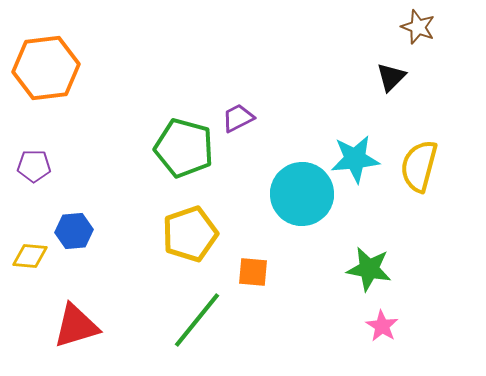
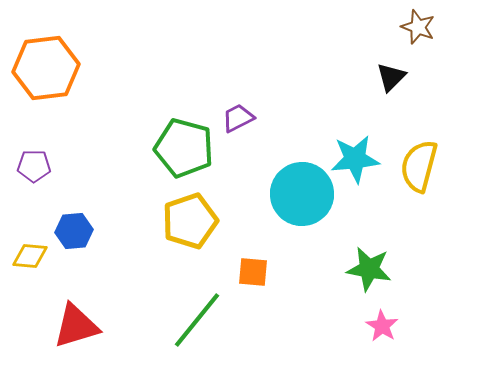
yellow pentagon: moved 13 px up
